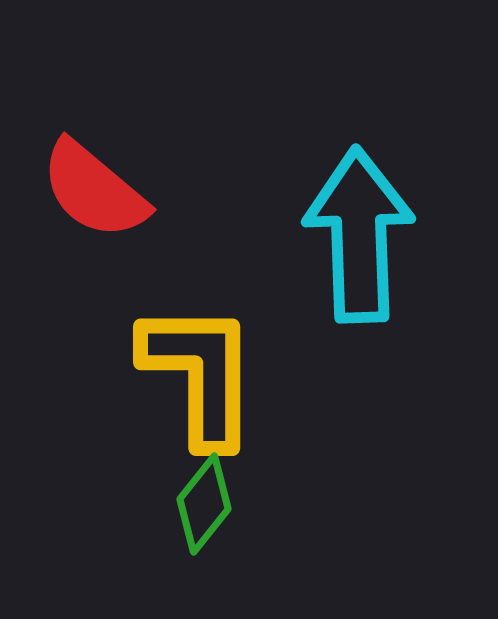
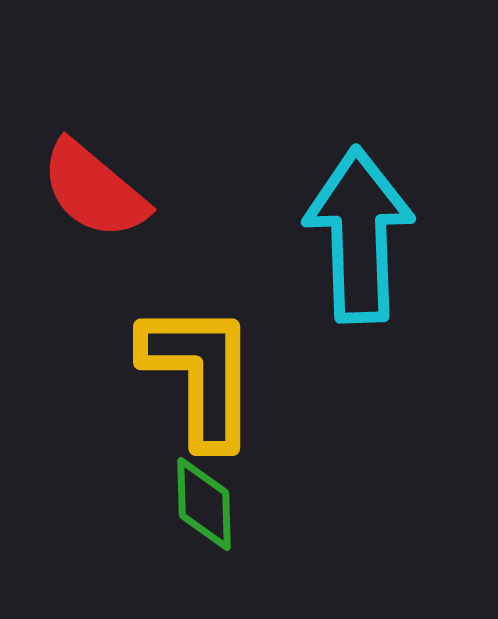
green diamond: rotated 40 degrees counterclockwise
